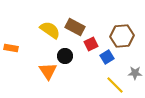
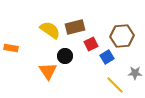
brown rectangle: rotated 42 degrees counterclockwise
